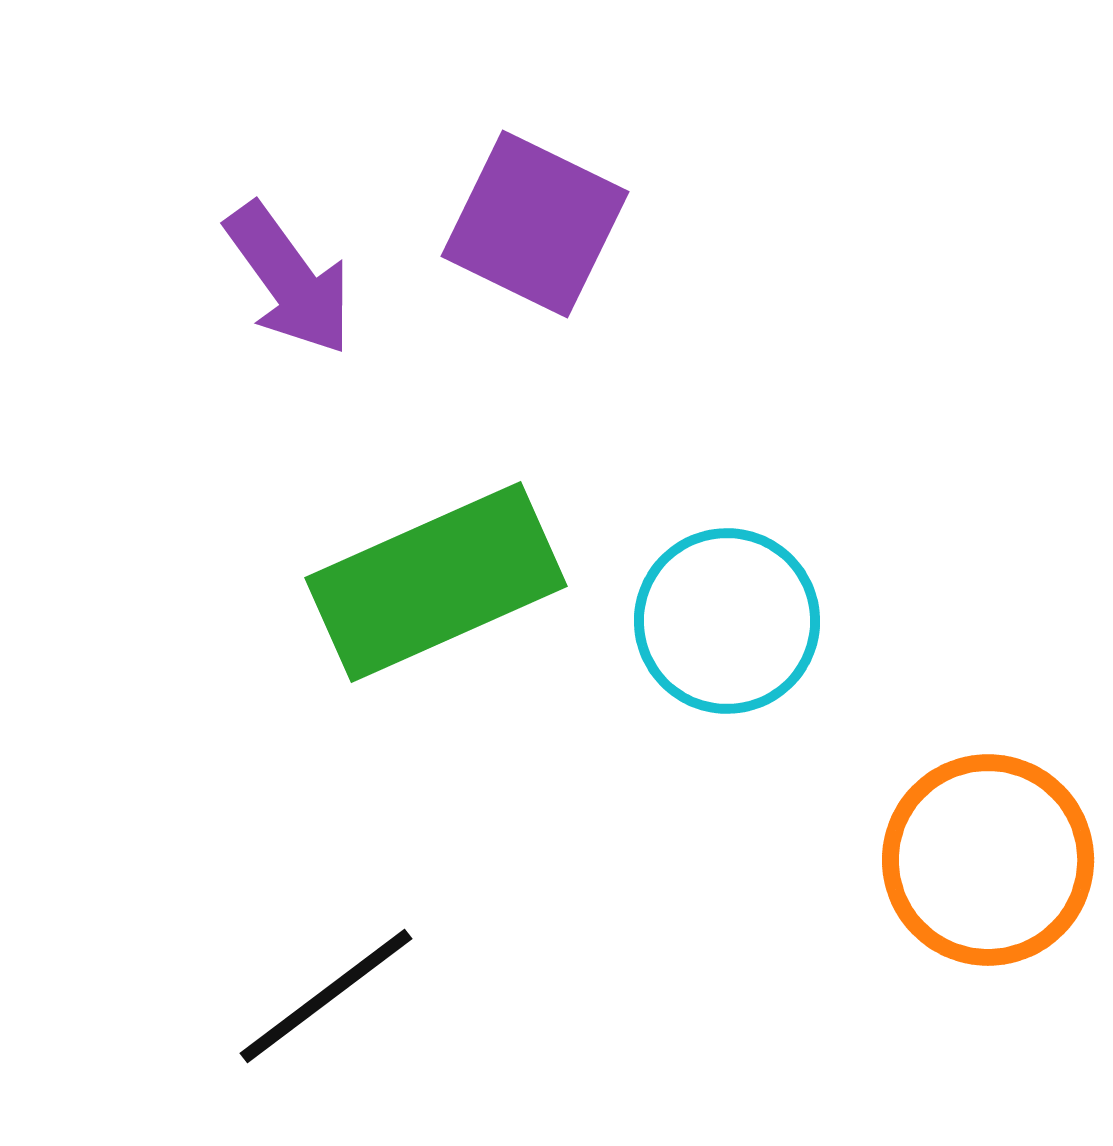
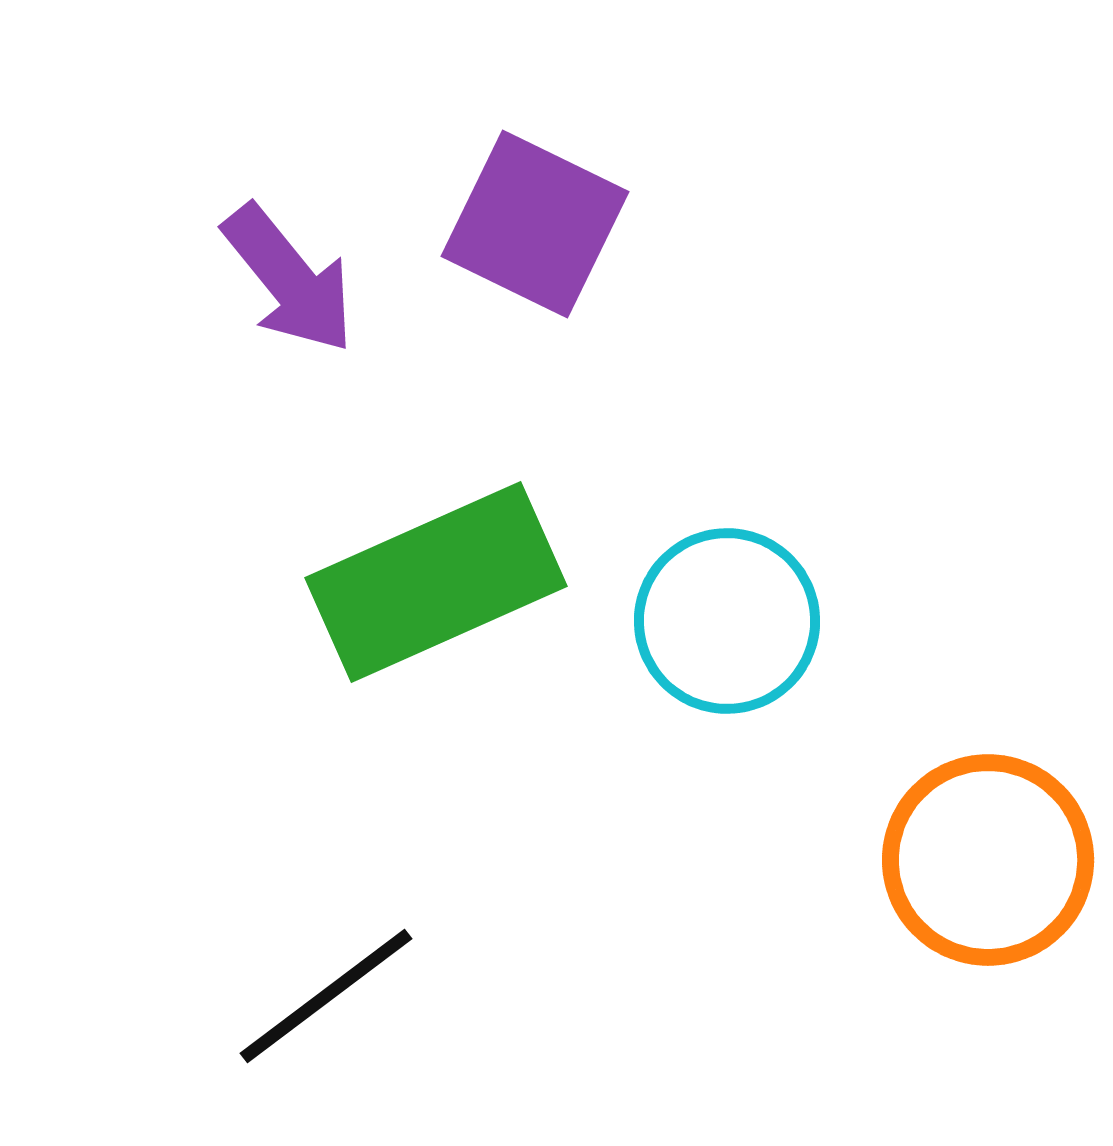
purple arrow: rotated 3 degrees counterclockwise
